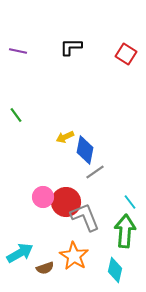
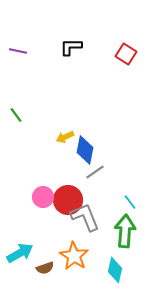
red circle: moved 2 px right, 2 px up
